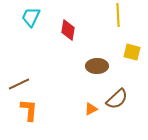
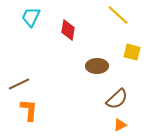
yellow line: rotated 45 degrees counterclockwise
orange triangle: moved 29 px right, 16 px down
